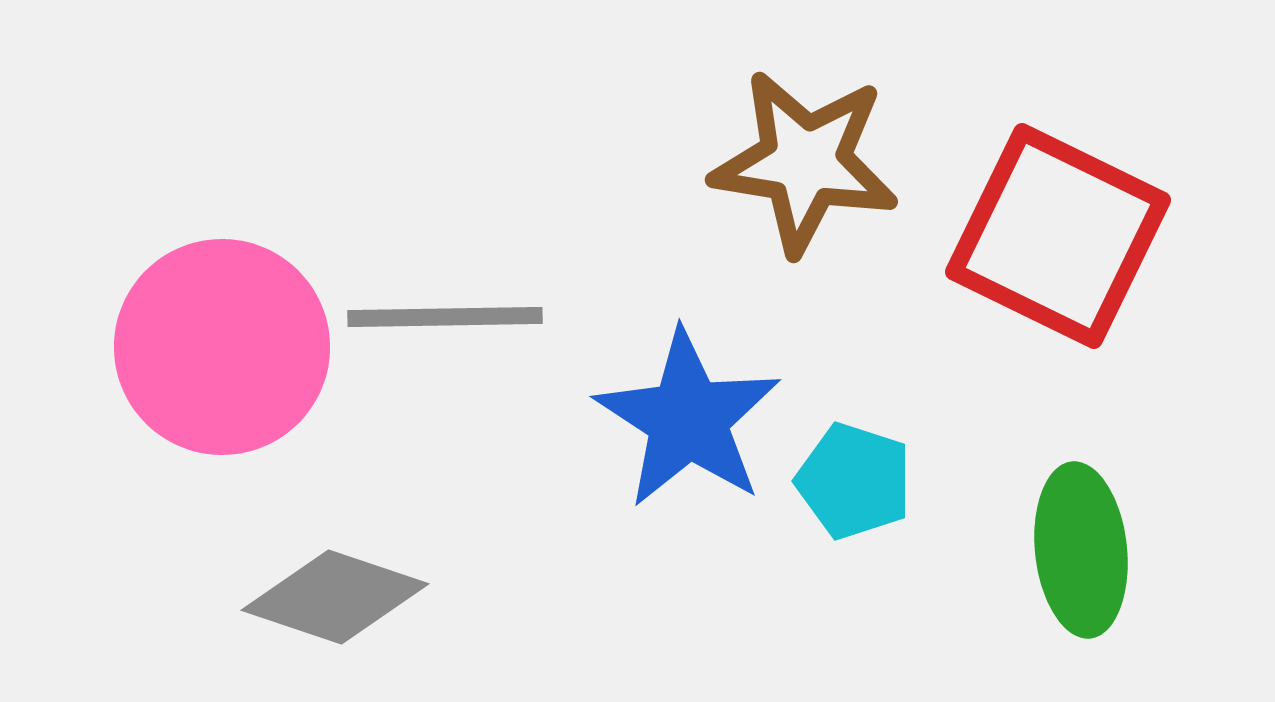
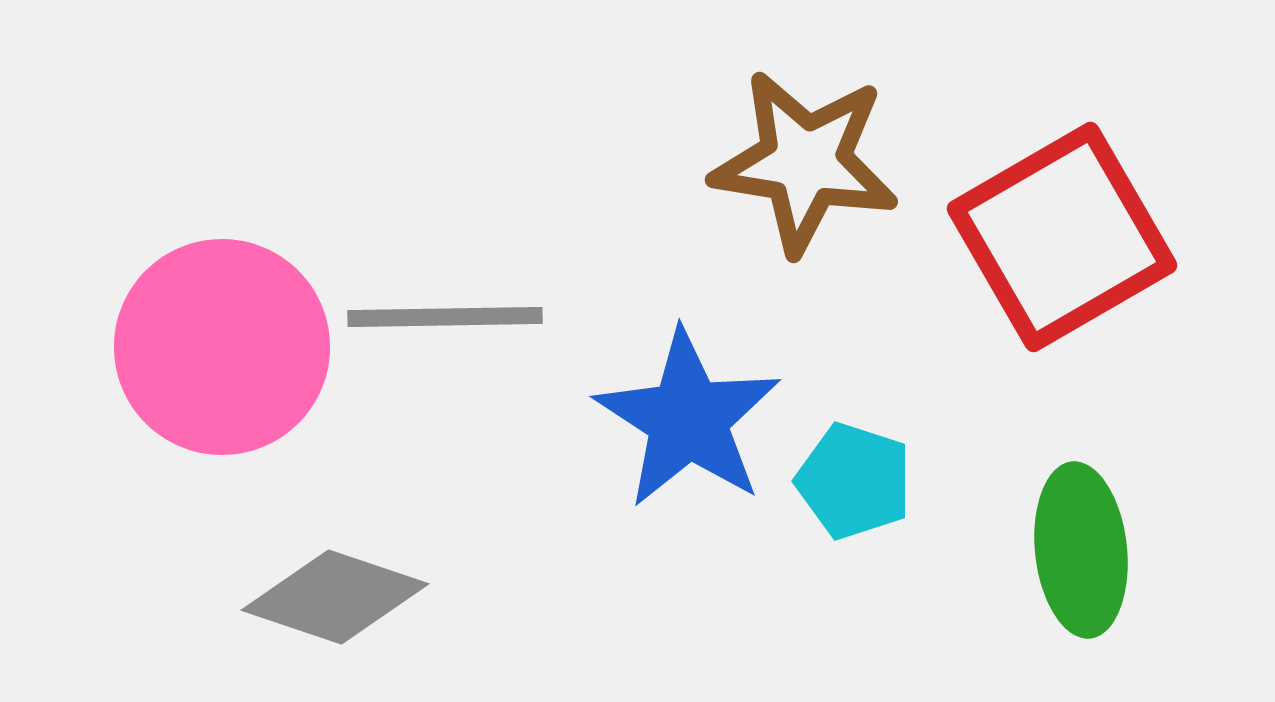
red square: moved 4 px right, 1 px down; rotated 34 degrees clockwise
